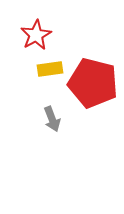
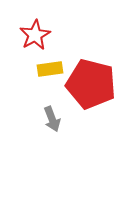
red star: moved 1 px left
red pentagon: moved 2 px left, 1 px down
